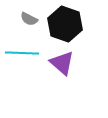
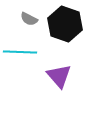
cyan line: moved 2 px left, 1 px up
purple triangle: moved 3 px left, 13 px down; rotated 8 degrees clockwise
